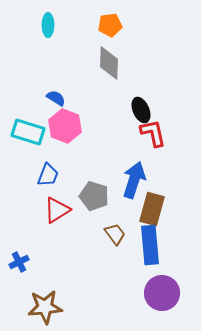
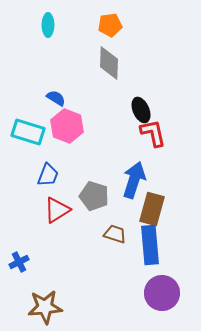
pink hexagon: moved 2 px right
brown trapezoid: rotated 35 degrees counterclockwise
